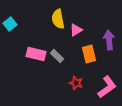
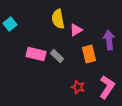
red star: moved 2 px right, 4 px down
pink L-shape: rotated 20 degrees counterclockwise
